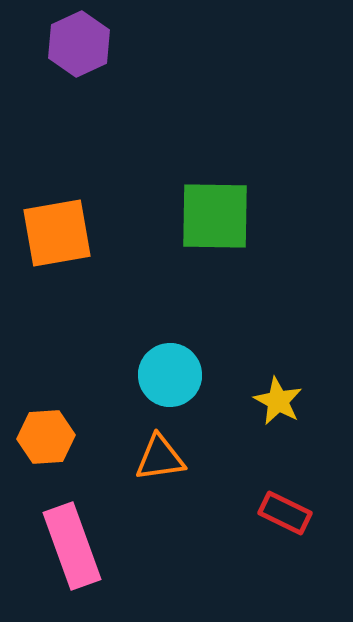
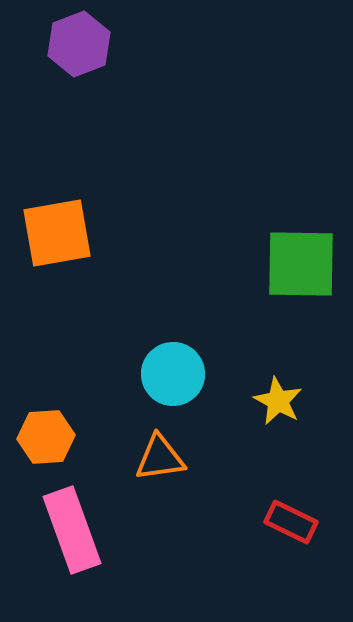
purple hexagon: rotated 4 degrees clockwise
green square: moved 86 px right, 48 px down
cyan circle: moved 3 px right, 1 px up
red rectangle: moved 6 px right, 9 px down
pink rectangle: moved 16 px up
